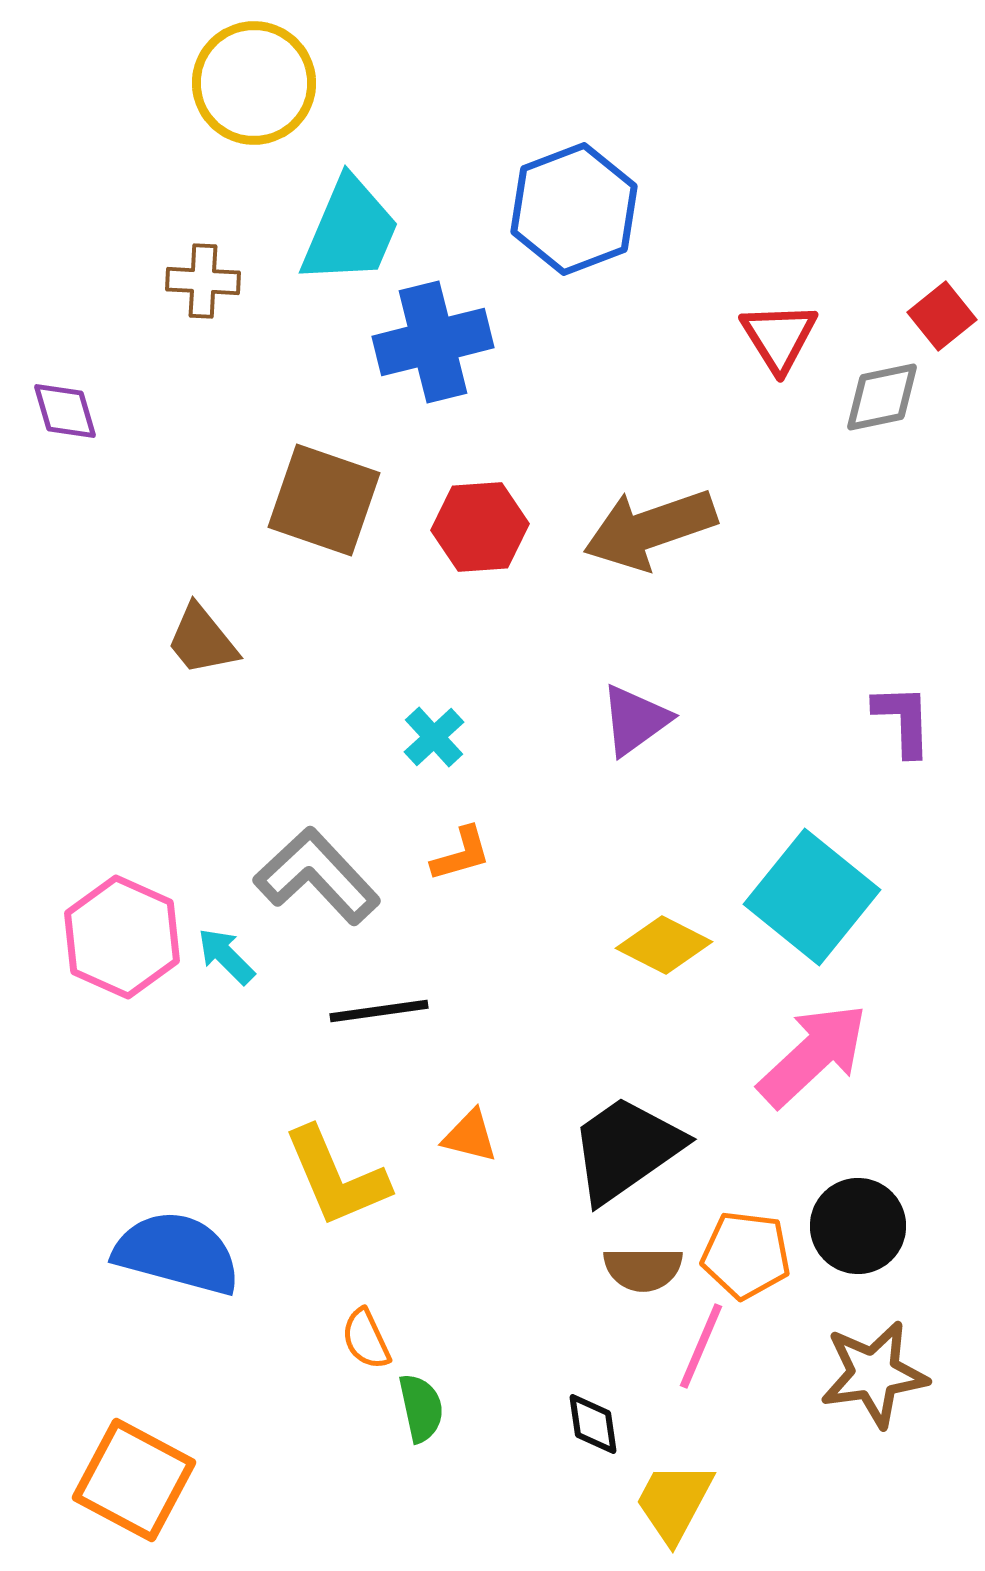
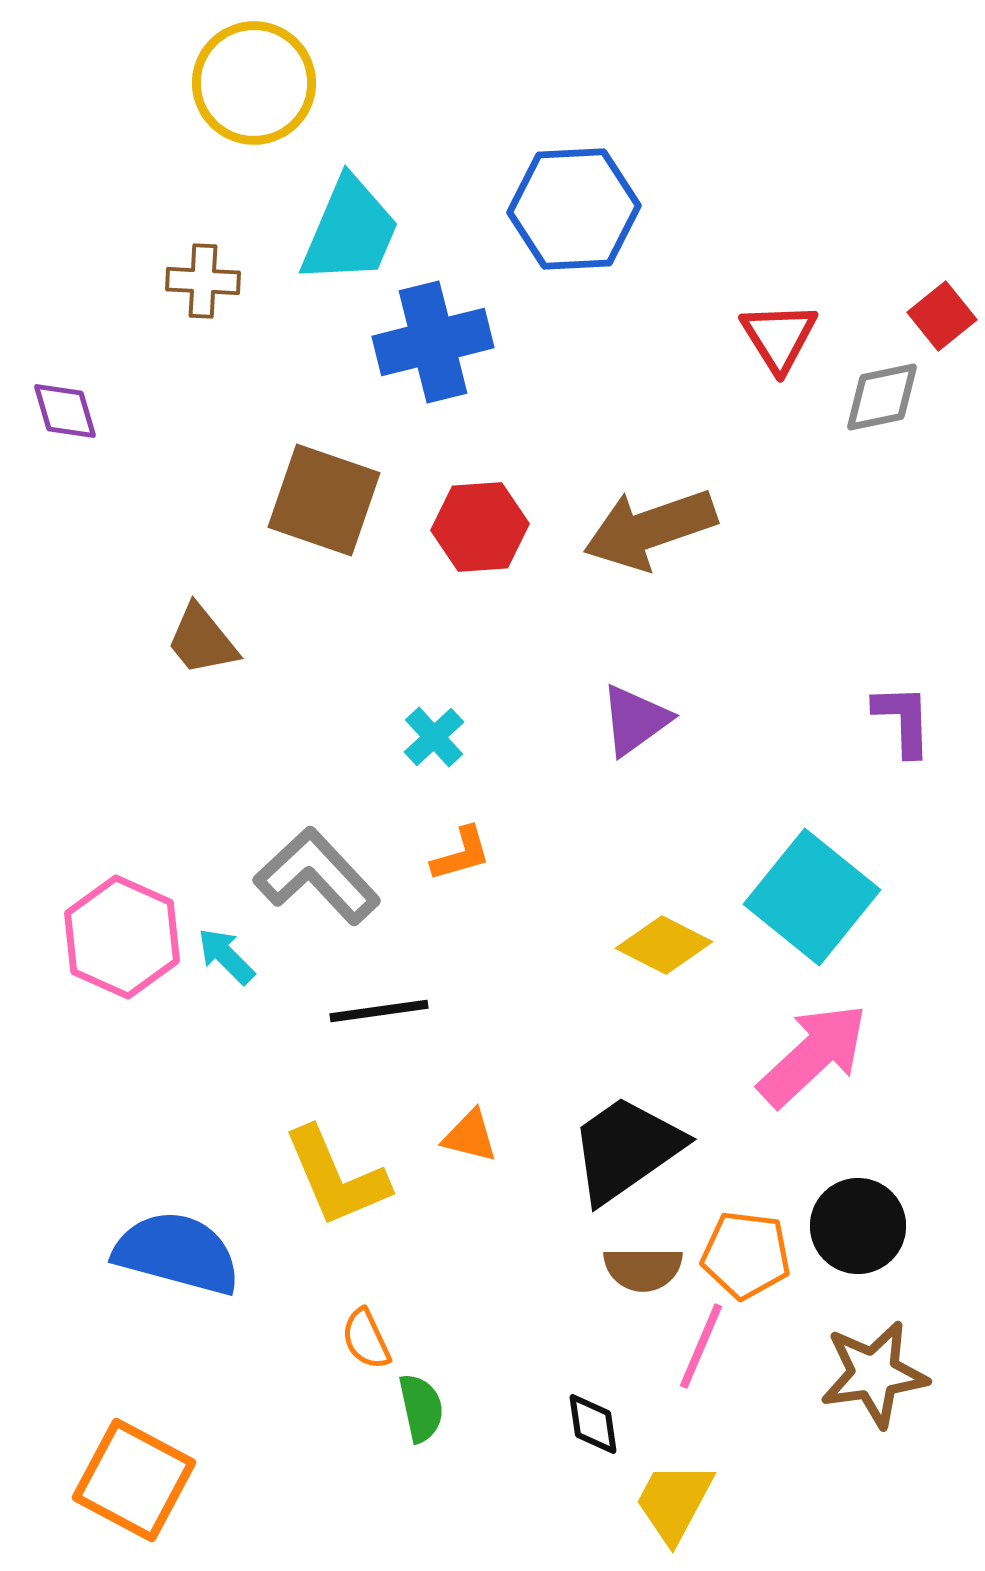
blue hexagon: rotated 18 degrees clockwise
